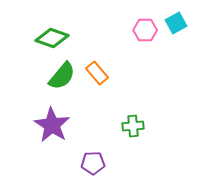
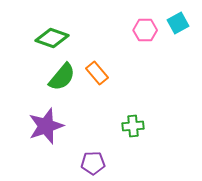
cyan square: moved 2 px right
green semicircle: moved 1 px down
purple star: moved 6 px left, 1 px down; rotated 21 degrees clockwise
